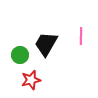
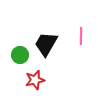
red star: moved 4 px right
